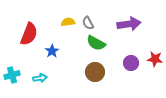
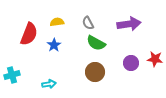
yellow semicircle: moved 11 px left
blue star: moved 2 px right, 6 px up
cyan arrow: moved 9 px right, 6 px down
